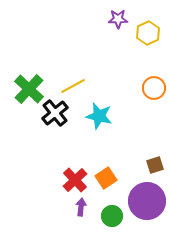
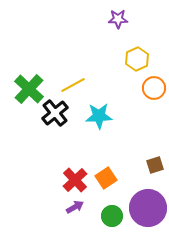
yellow hexagon: moved 11 px left, 26 px down
yellow line: moved 1 px up
cyan star: rotated 16 degrees counterclockwise
purple circle: moved 1 px right, 7 px down
purple arrow: moved 6 px left; rotated 54 degrees clockwise
